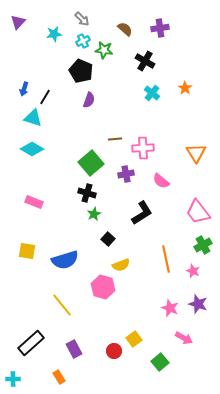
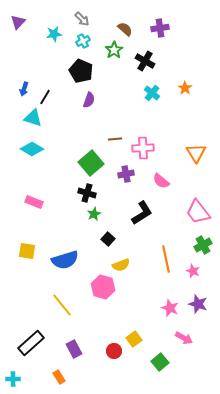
green star at (104, 50): moved 10 px right; rotated 30 degrees clockwise
